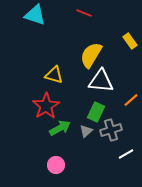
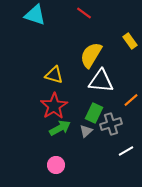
red line: rotated 14 degrees clockwise
red star: moved 8 px right
green rectangle: moved 2 px left, 1 px down
gray cross: moved 6 px up
white line: moved 3 px up
